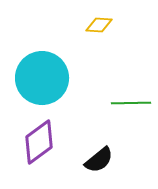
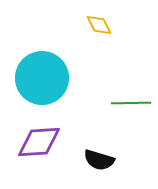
yellow diamond: rotated 60 degrees clockwise
purple diamond: rotated 33 degrees clockwise
black semicircle: rotated 56 degrees clockwise
